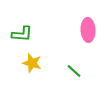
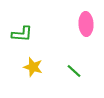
pink ellipse: moved 2 px left, 6 px up
yellow star: moved 1 px right, 4 px down
